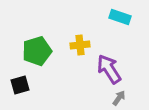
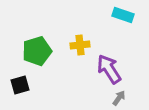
cyan rectangle: moved 3 px right, 2 px up
